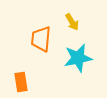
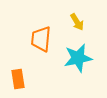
yellow arrow: moved 5 px right
orange rectangle: moved 3 px left, 3 px up
